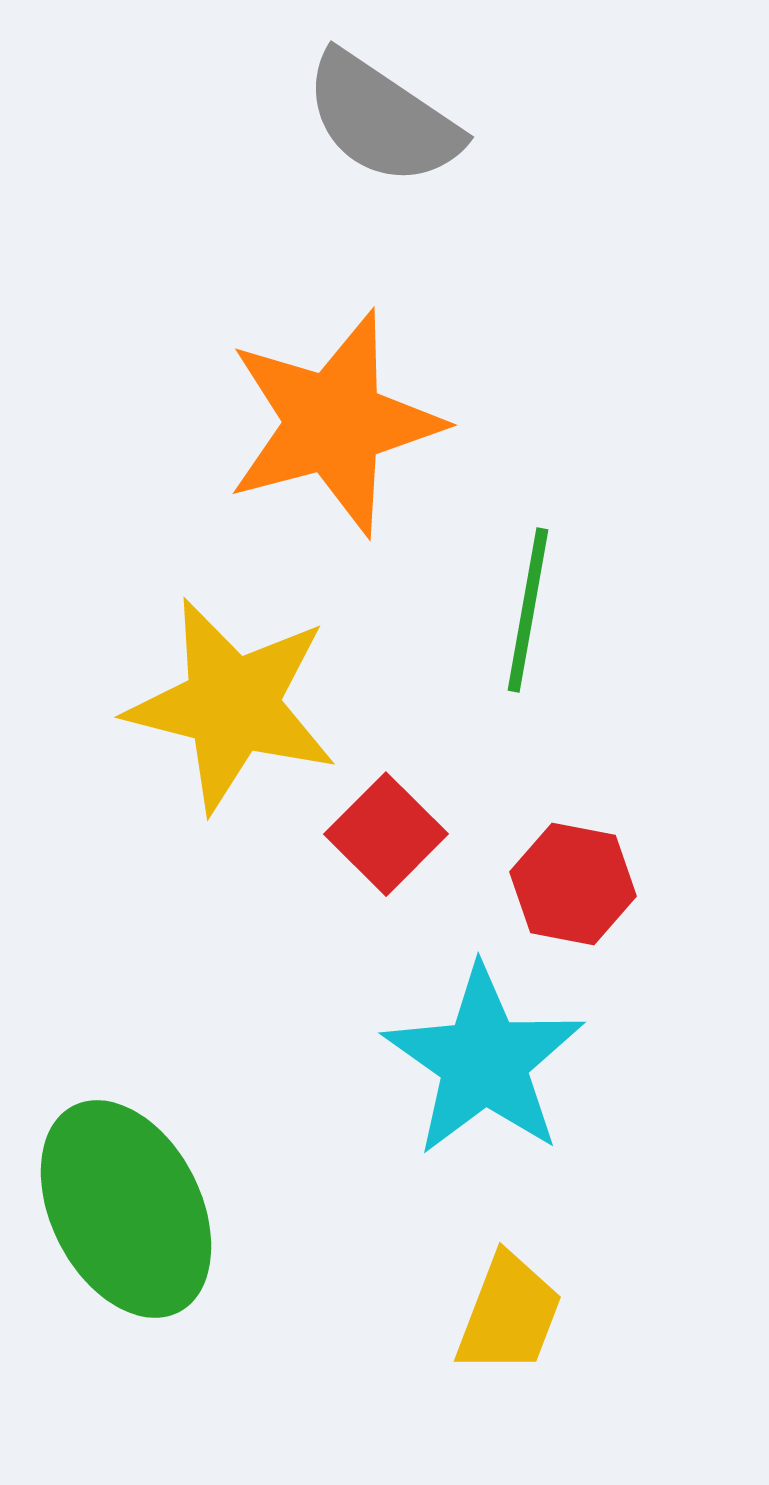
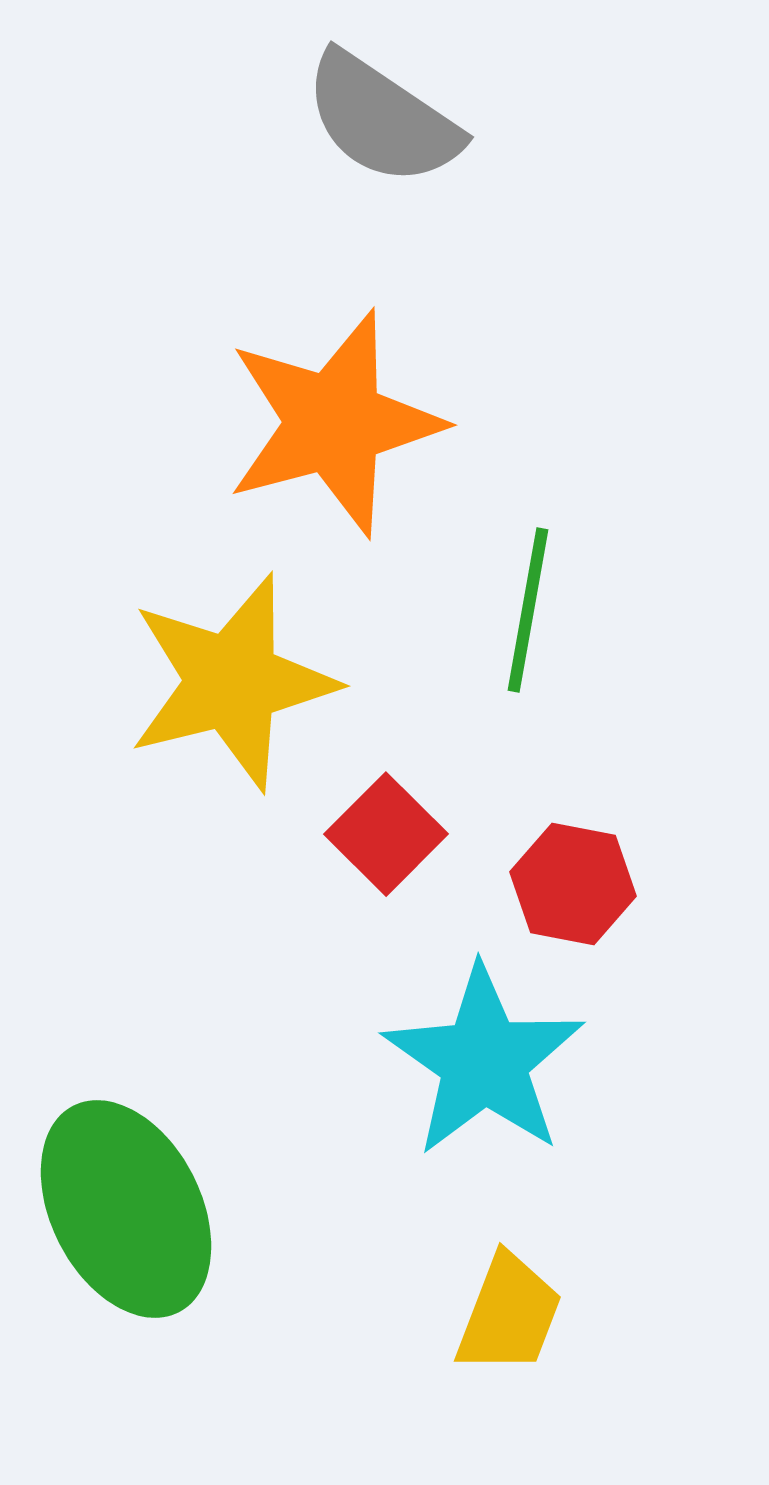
yellow star: moved 23 px up; rotated 28 degrees counterclockwise
